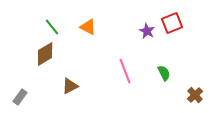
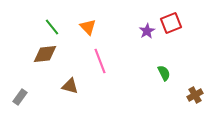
red square: moved 1 px left
orange triangle: rotated 18 degrees clockwise
purple star: rotated 14 degrees clockwise
brown diamond: rotated 25 degrees clockwise
pink line: moved 25 px left, 10 px up
brown triangle: rotated 42 degrees clockwise
brown cross: rotated 14 degrees clockwise
